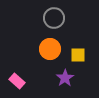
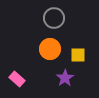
pink rectangle: moved 2 px up
